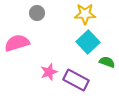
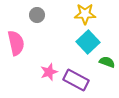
gray circle: moved 2 px down
pink semicircle: moved 1 px left; rotated 95 degrees clockwise
